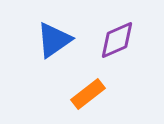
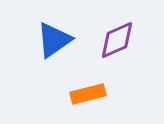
orange rectangle: rotated 24 degrees clockwise
